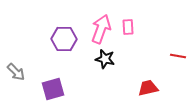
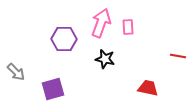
pink arrow: moved 6 px up
red trapezoid: rotated 25 degrees clockwise
